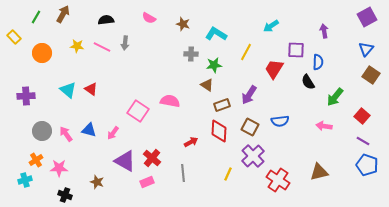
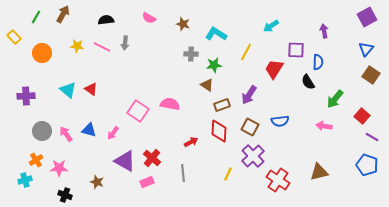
green arrow at (335, 97): moved 2 px down
pink semicircle at (170, 101): moved 3 px down
purple line at (363, 141): moved 9 px right, 4 px up
